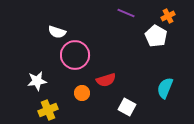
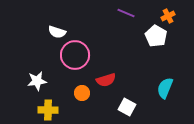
yellow cross: rotated 24 degrees clockwise
